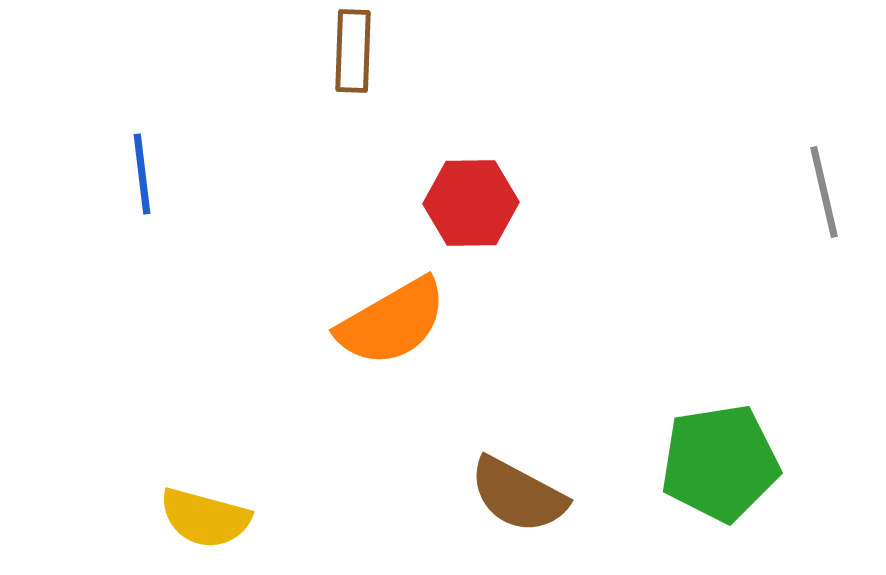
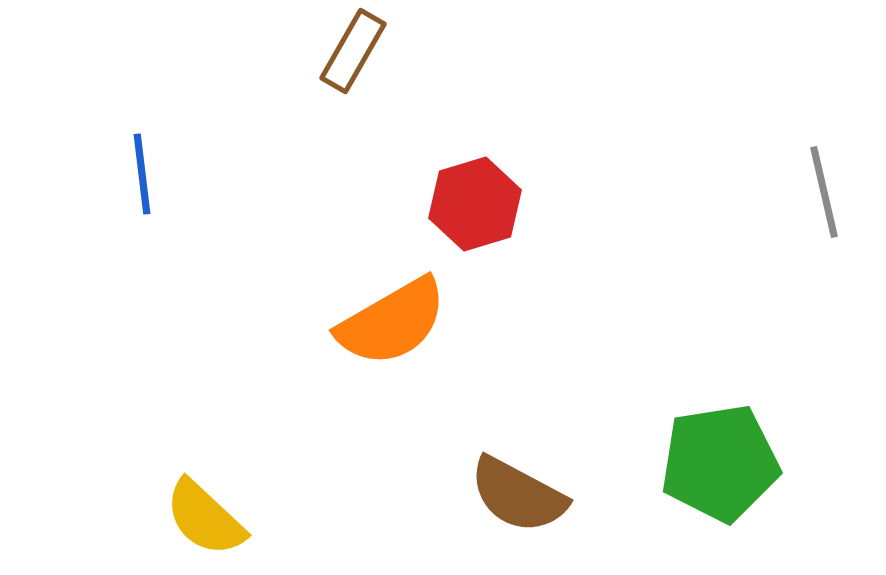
brown rectangle: rotated 28 degrees clockwise
red hexagon: moved 4 px right, 1 px down; rotated 16 degrees counterclockwise
yellow semicircle: rotated 28 degrees clockwise
